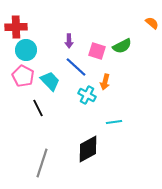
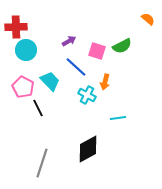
orange semicircle: moved 4 px left, 4 px up
purple arrow: rotated 120 degrees counterclockwise
pink pentagon: moved 11 px down
cyan line: moved 4 px right, 4 px up
